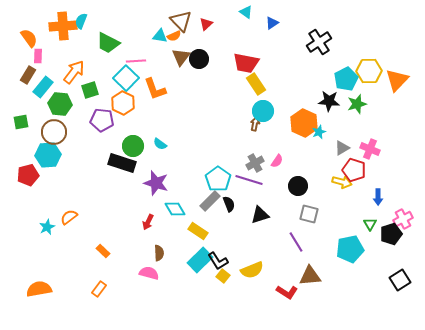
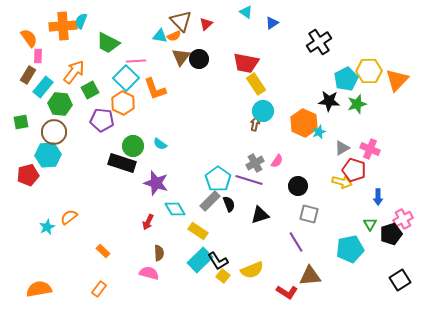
green square at (90, 90): rotated 12 degrees counterclockwise
